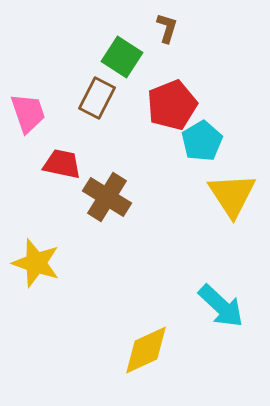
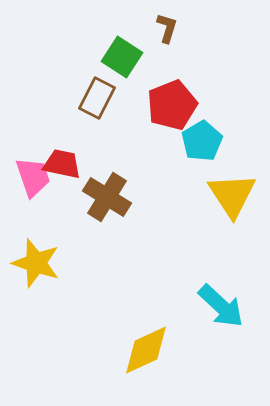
pink trapezoid: moved 5 px right, 64 px down
